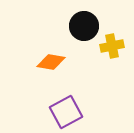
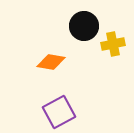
yellow cross: moved 1 px right, 2 px up
purple square: moved 7 px left
